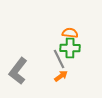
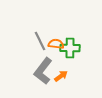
orange semicircle: moved 14 px left, 11 px down
gray line: moved 19 px left, 18 px up
gray L-shape: moved 25 px right
